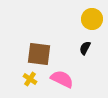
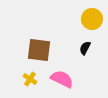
brown square: moved 4 px up
